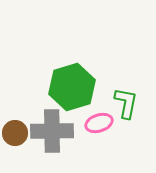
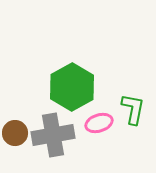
green hexagon: rotated 12 degrees counterclockwise
green L-shape: moved 7 px right, 6 px down
gray cross: moved 1 px right, 4 px down; rotated 9 degrees counterclockwise
